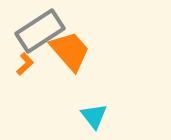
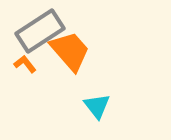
orange L-shape: rotated 85 degrees counterclockwise
cyan triangle: moved 3 px right, 10 px up
